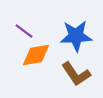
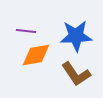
purple line: moved 2 px right; rotated 30 degrees counterclockwise
